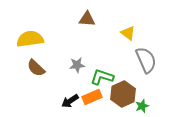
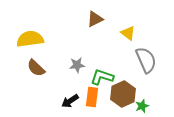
brown triangle: moved 8 px right; rotated 30 degrees counterclockwise
orange rectangle: rotated 60 degrees counterclockwise
